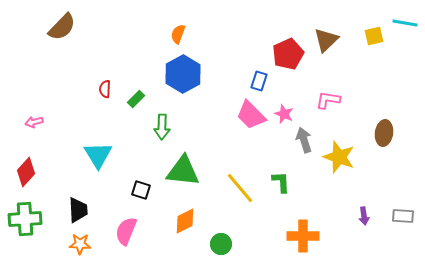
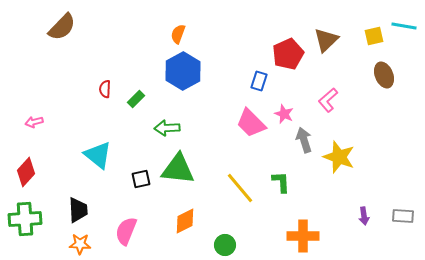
cyan line: moved 1 px left, 3 px down
blue hexagon: moved 3 px up
pink L-shape: rotated 50 degrees counterclockwise
pink trapezoid: moved 8 px down
green arrow: moved 5 px right, 1 px down; rotated 85 degrees clockwise
brown ellipse: moved 58 px up; rotated 30 degrees counterclockwise
cyan triangle: rotated 20 degrees counterclockwise
green triangle: moved 5 px left, 2 px up
black square: moved 11 px up; rotated 30 degrees counterclockwise
green circle: moved 4 px right, 1 px down
